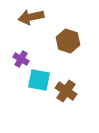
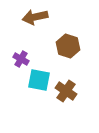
brown arrow: moved 4 px right
brown hexagon: moved 5 px down
